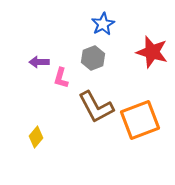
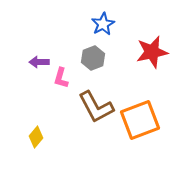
red star: rotated 28 degrees counterclockwise
